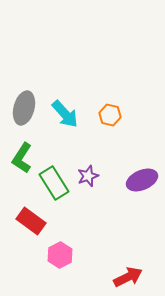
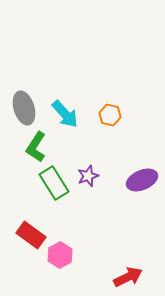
gray ellipse: rotated 32 degrees counterclockwise
green L-shape: moved 14 px right, 11 px up
red rectangle: moved 14 px down
